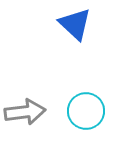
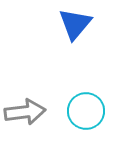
blue triangle: rotated 27 degrees clockwise
